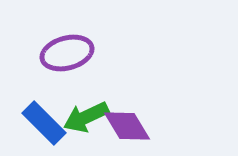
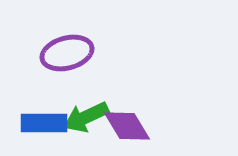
blue rectangle: rotated 45 degrees counterclockwise
